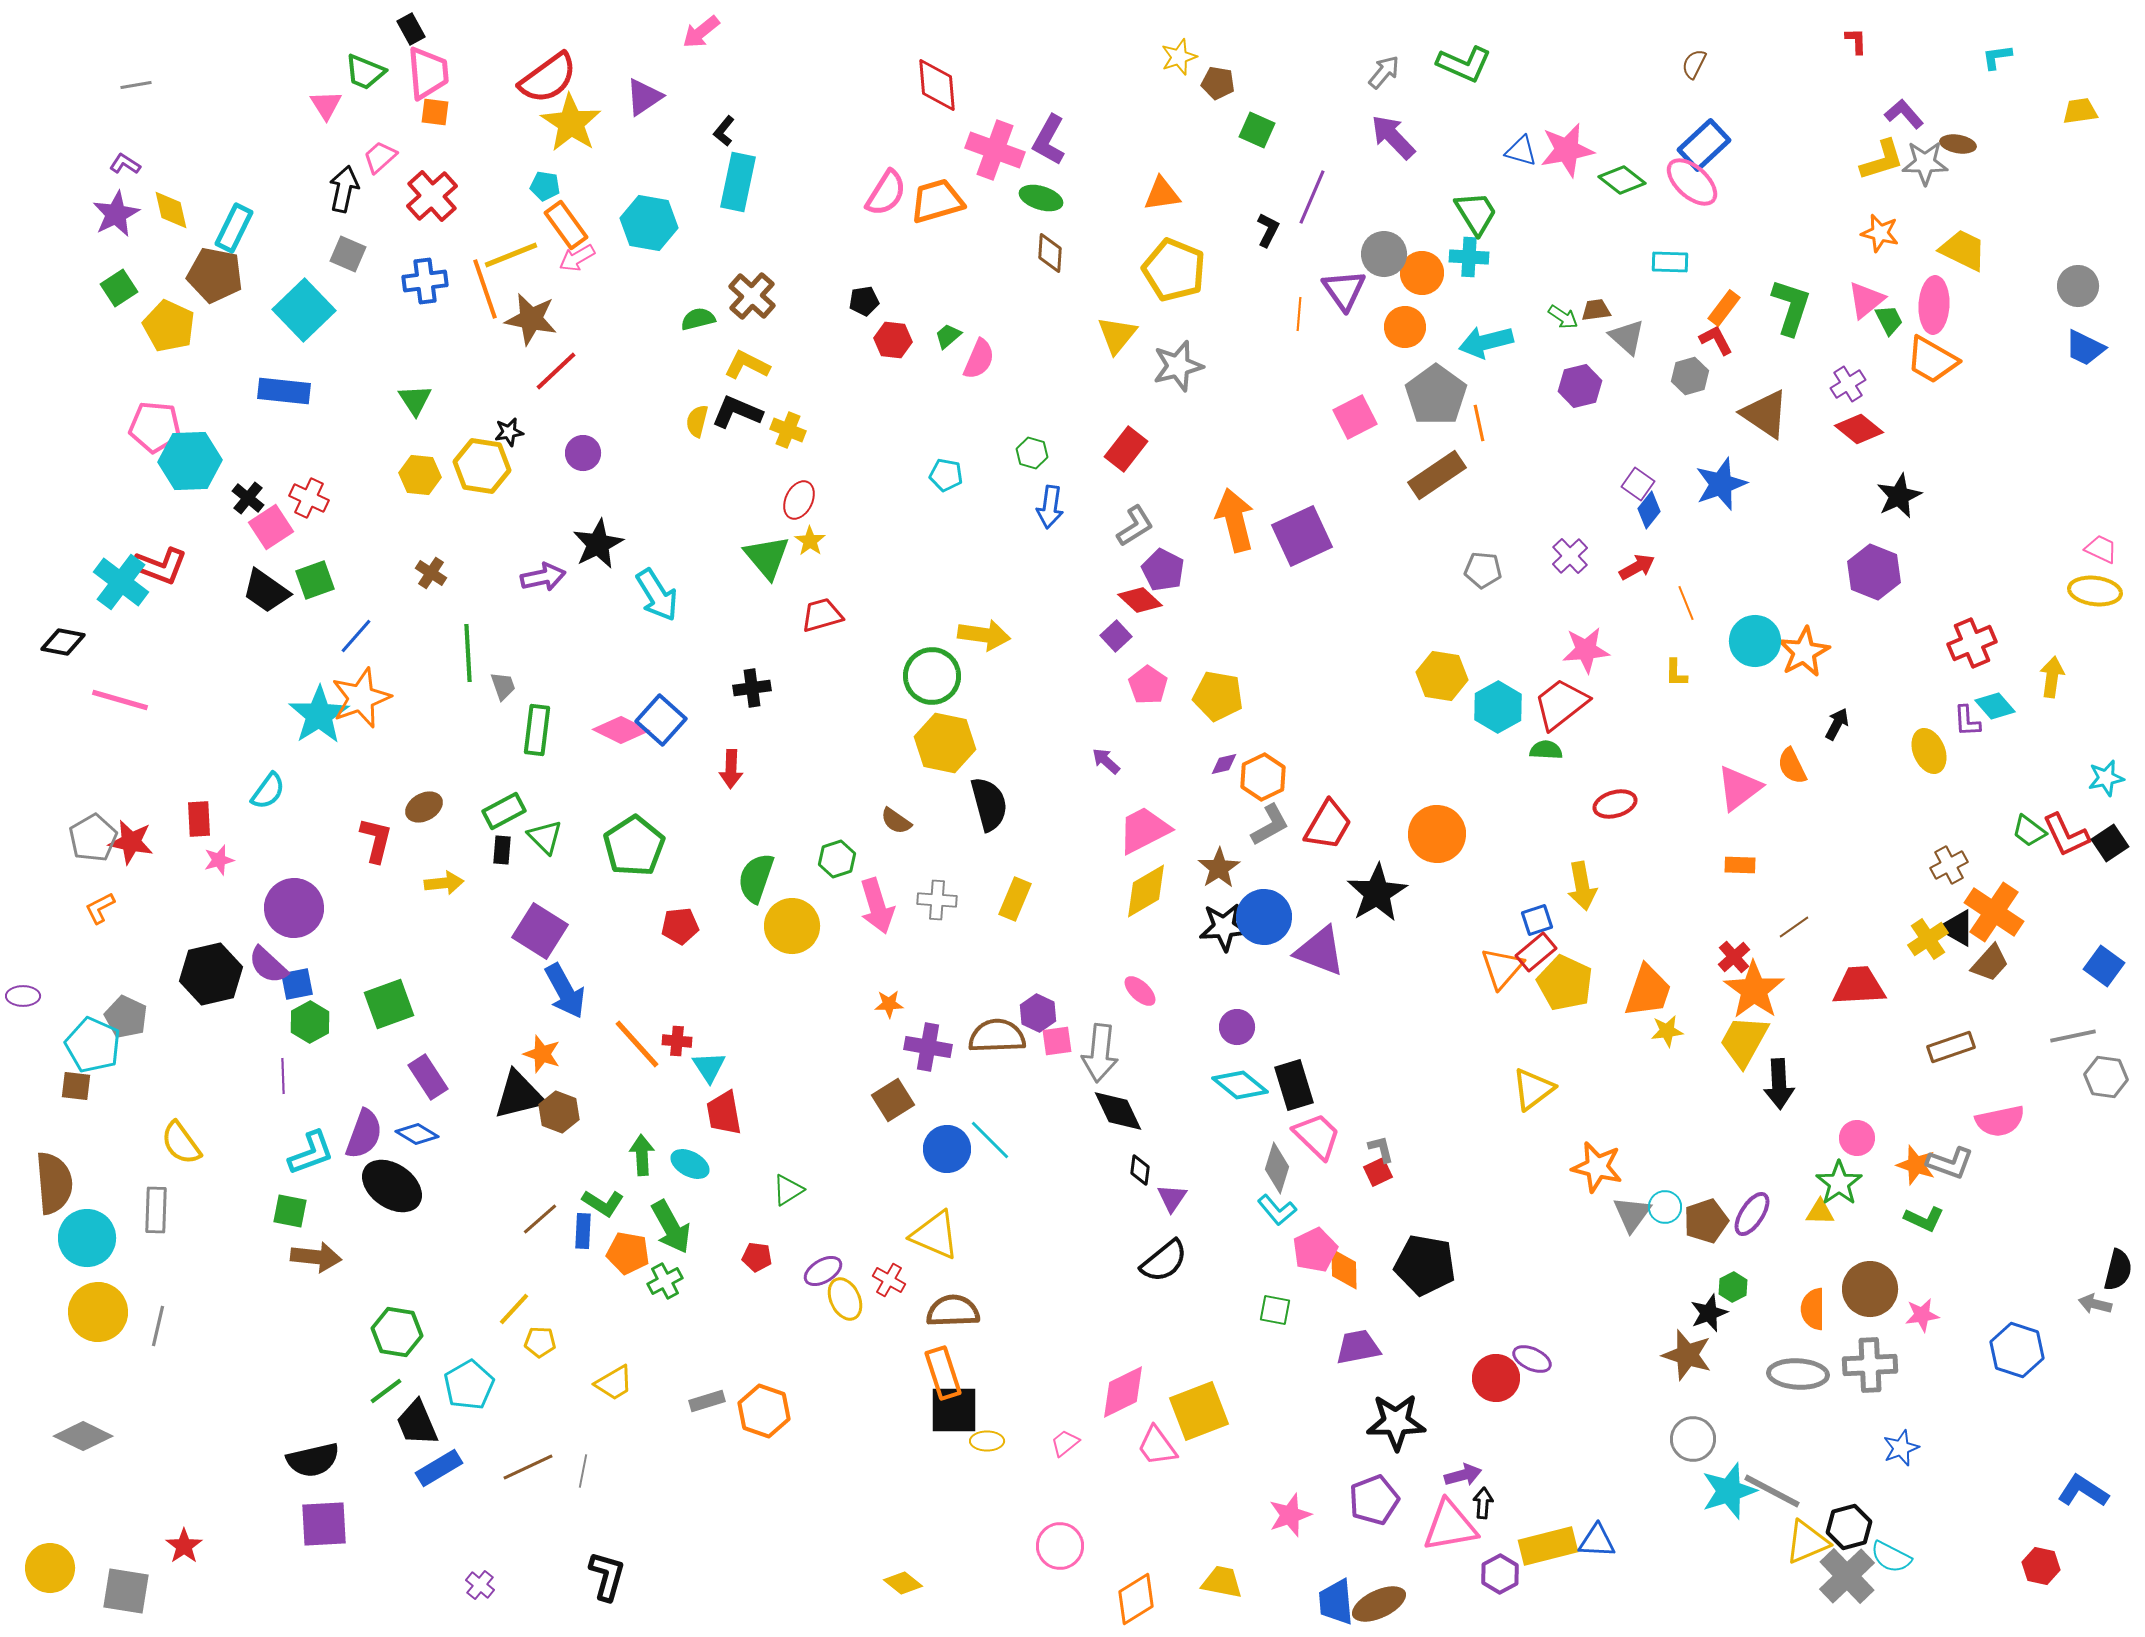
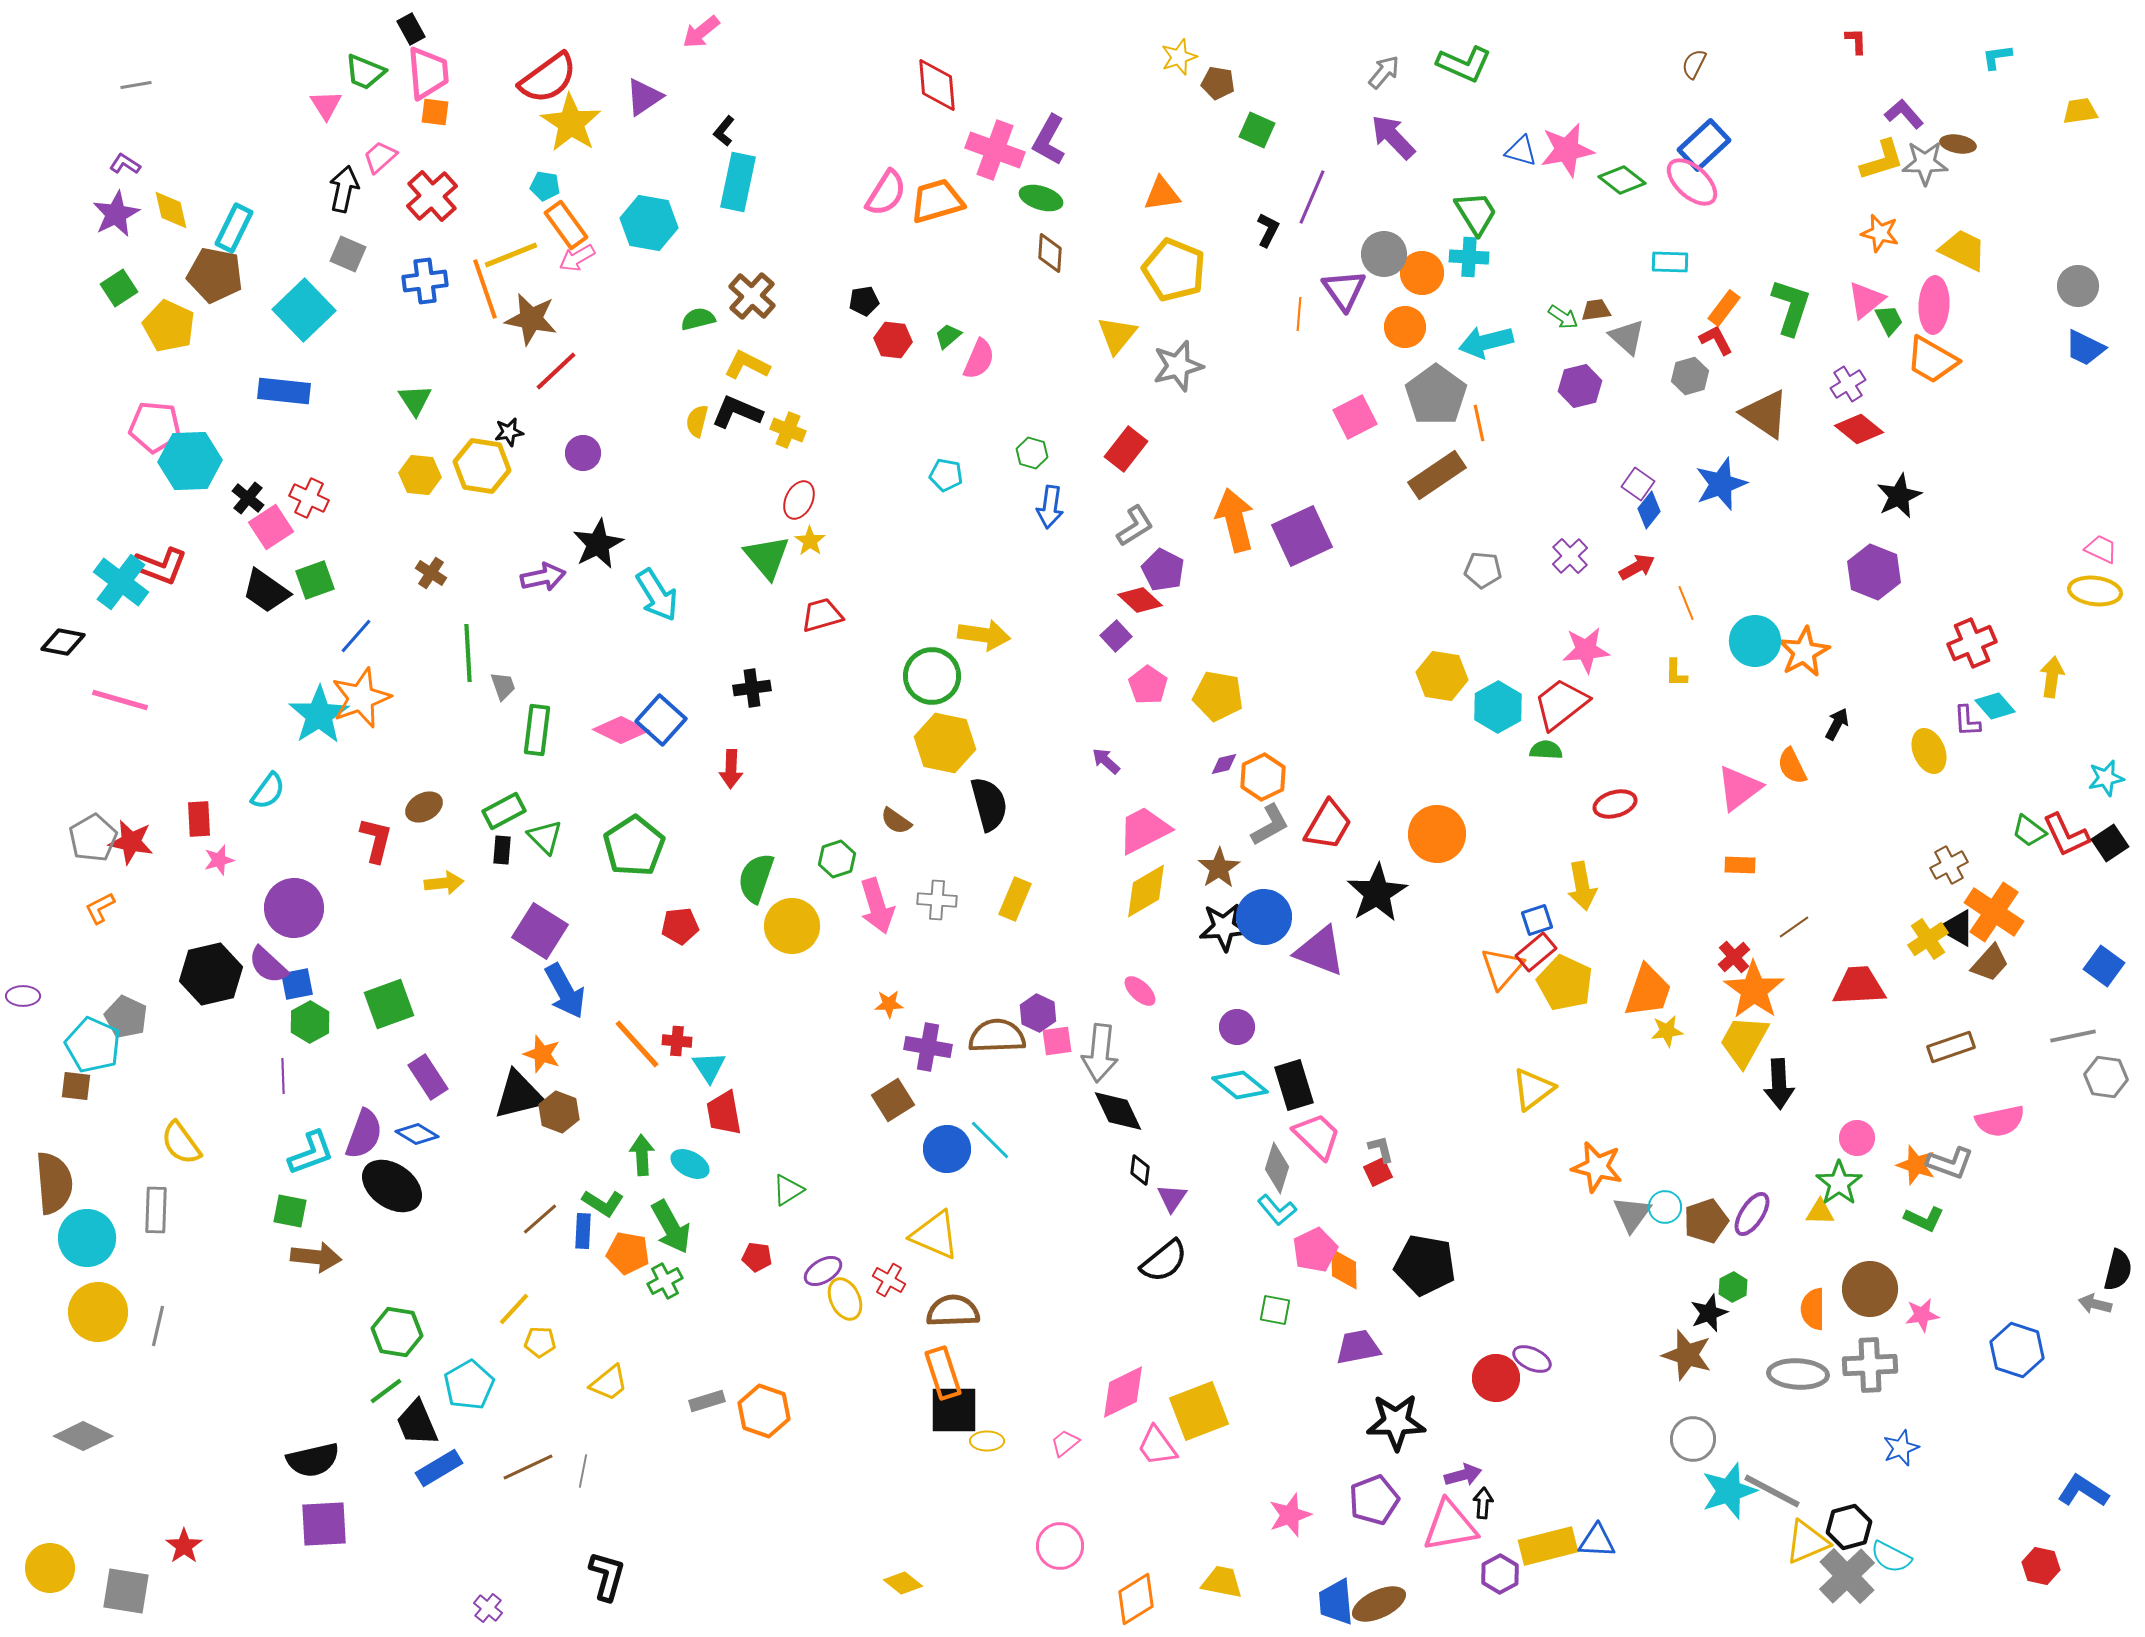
yellow trapezoid at (614, 1383): moved 5 px left; rotated 9 degrees counterclockwise
purple cross at (480, 1585): moved 8 px right, 23 px down
